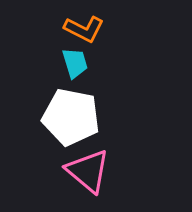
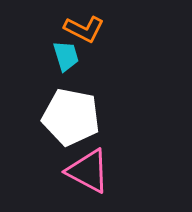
cyan trapezoid: moved 9 px left, 7 px up
pink triangle: rotated 12 degrees counterclockwise
